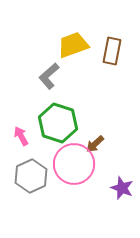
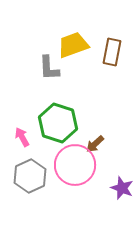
brown rectangle: moved 1 px down
gray L-shape: moved 8 px up; rotated 52 degrees counterclockwise
pink arrow: moved 1 px right, 1 px down
pink circle: moved 1 px right, 1 px down
gray hexagon: moved 1 px left
